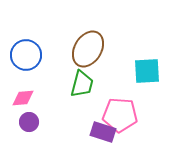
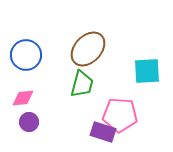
brown ellipse: rotated 12 degrees clockwise
